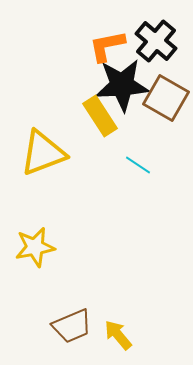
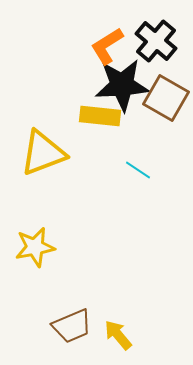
orange L-shape: rotated 21 degrees counterclockwise
yellow rectangle: rotated 51 degrees counterclockwise
cyan line: moved 5 px down
